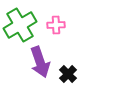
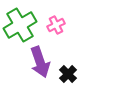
pink cross: rotated 24 degrees counterclockwise
